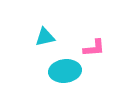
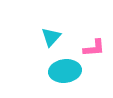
cyan triangle: moved 6 px right; rotated 35 degrees counterclockwise
